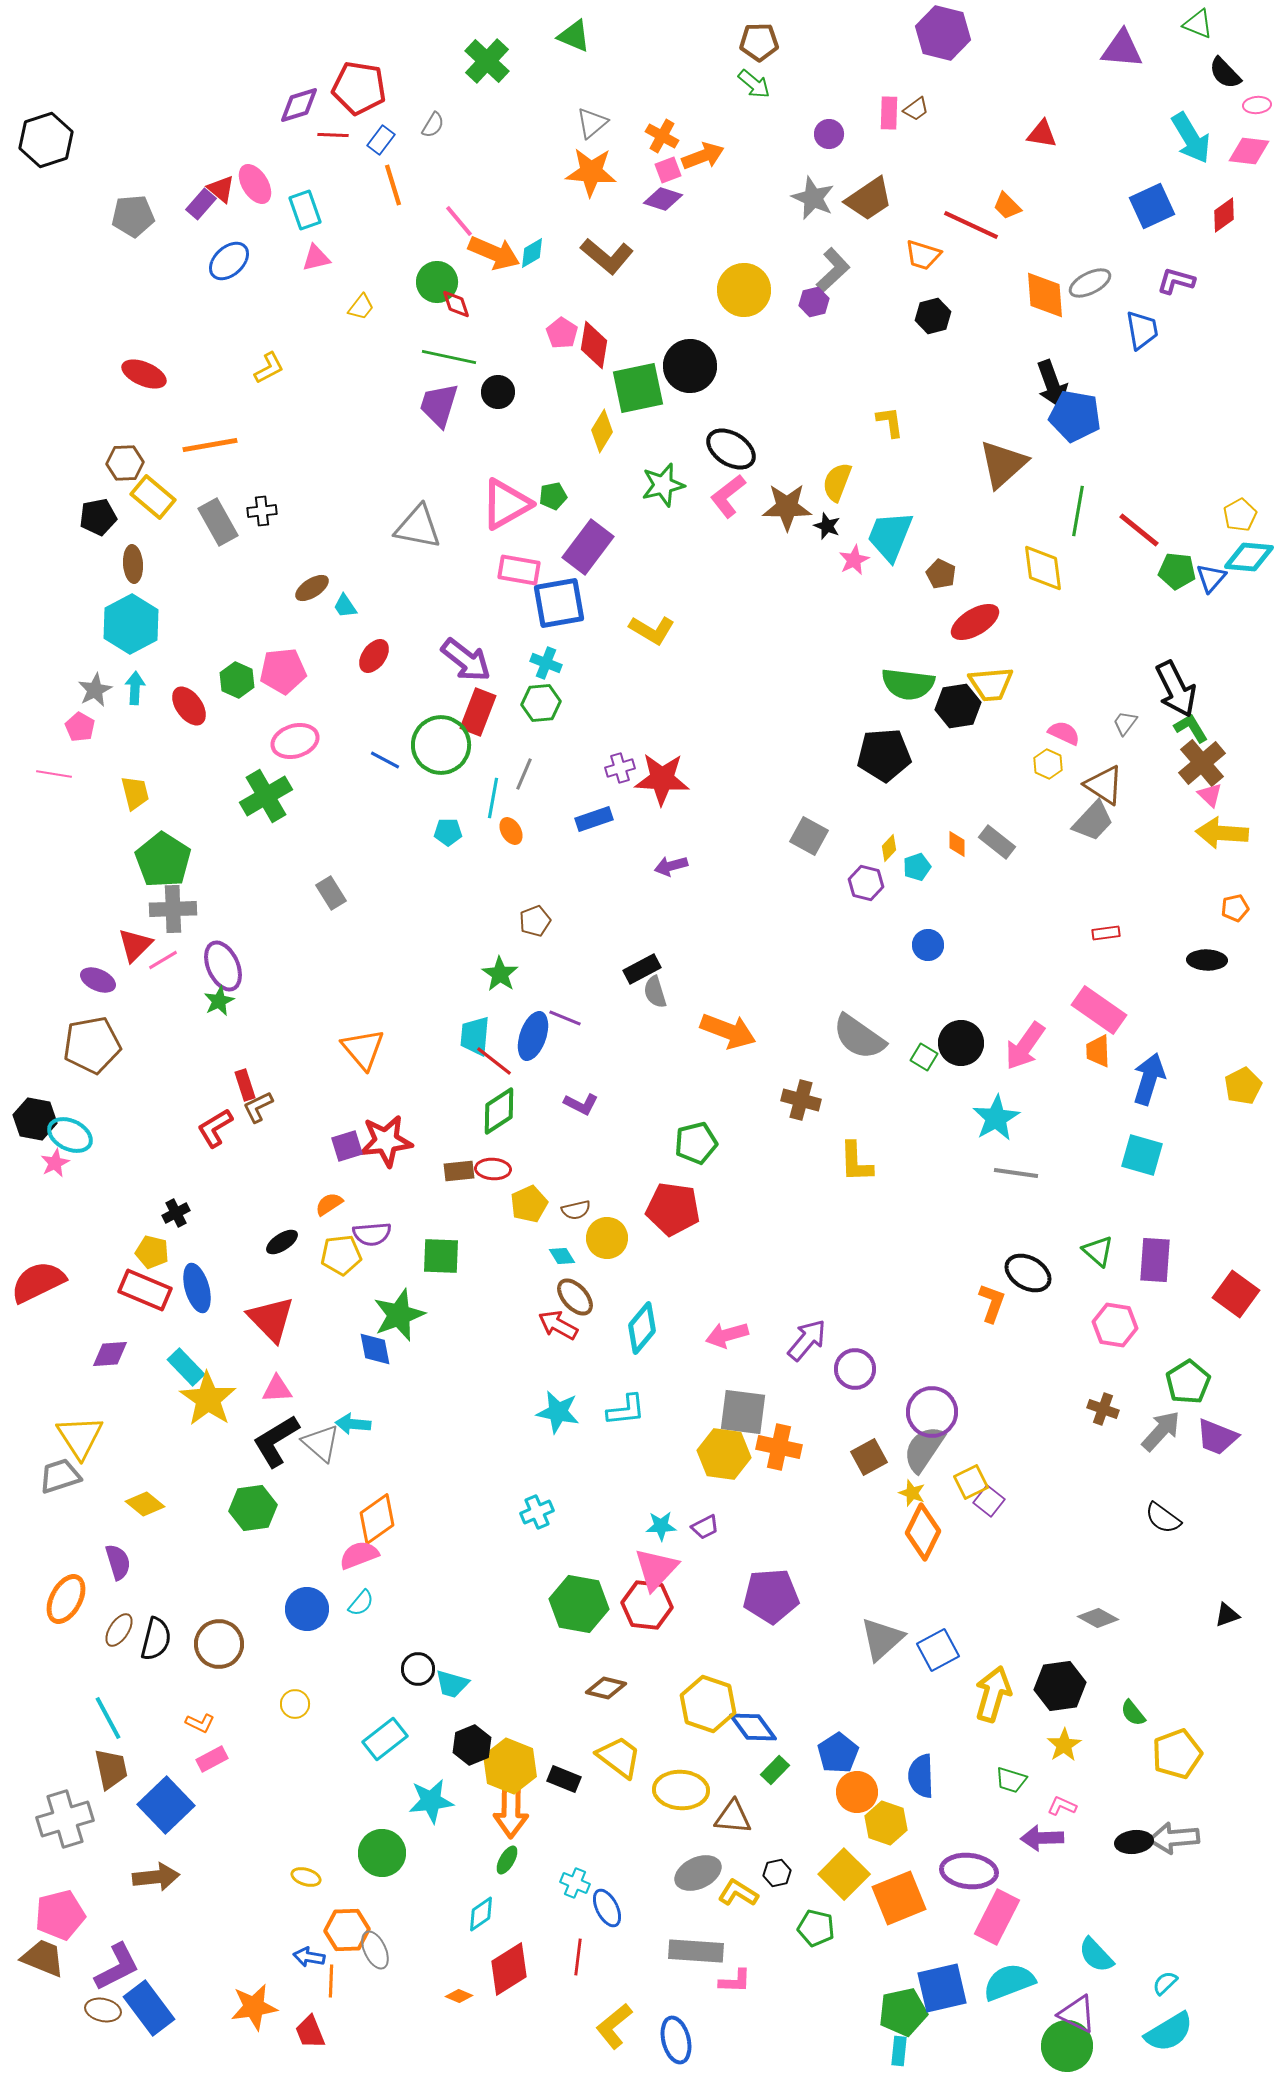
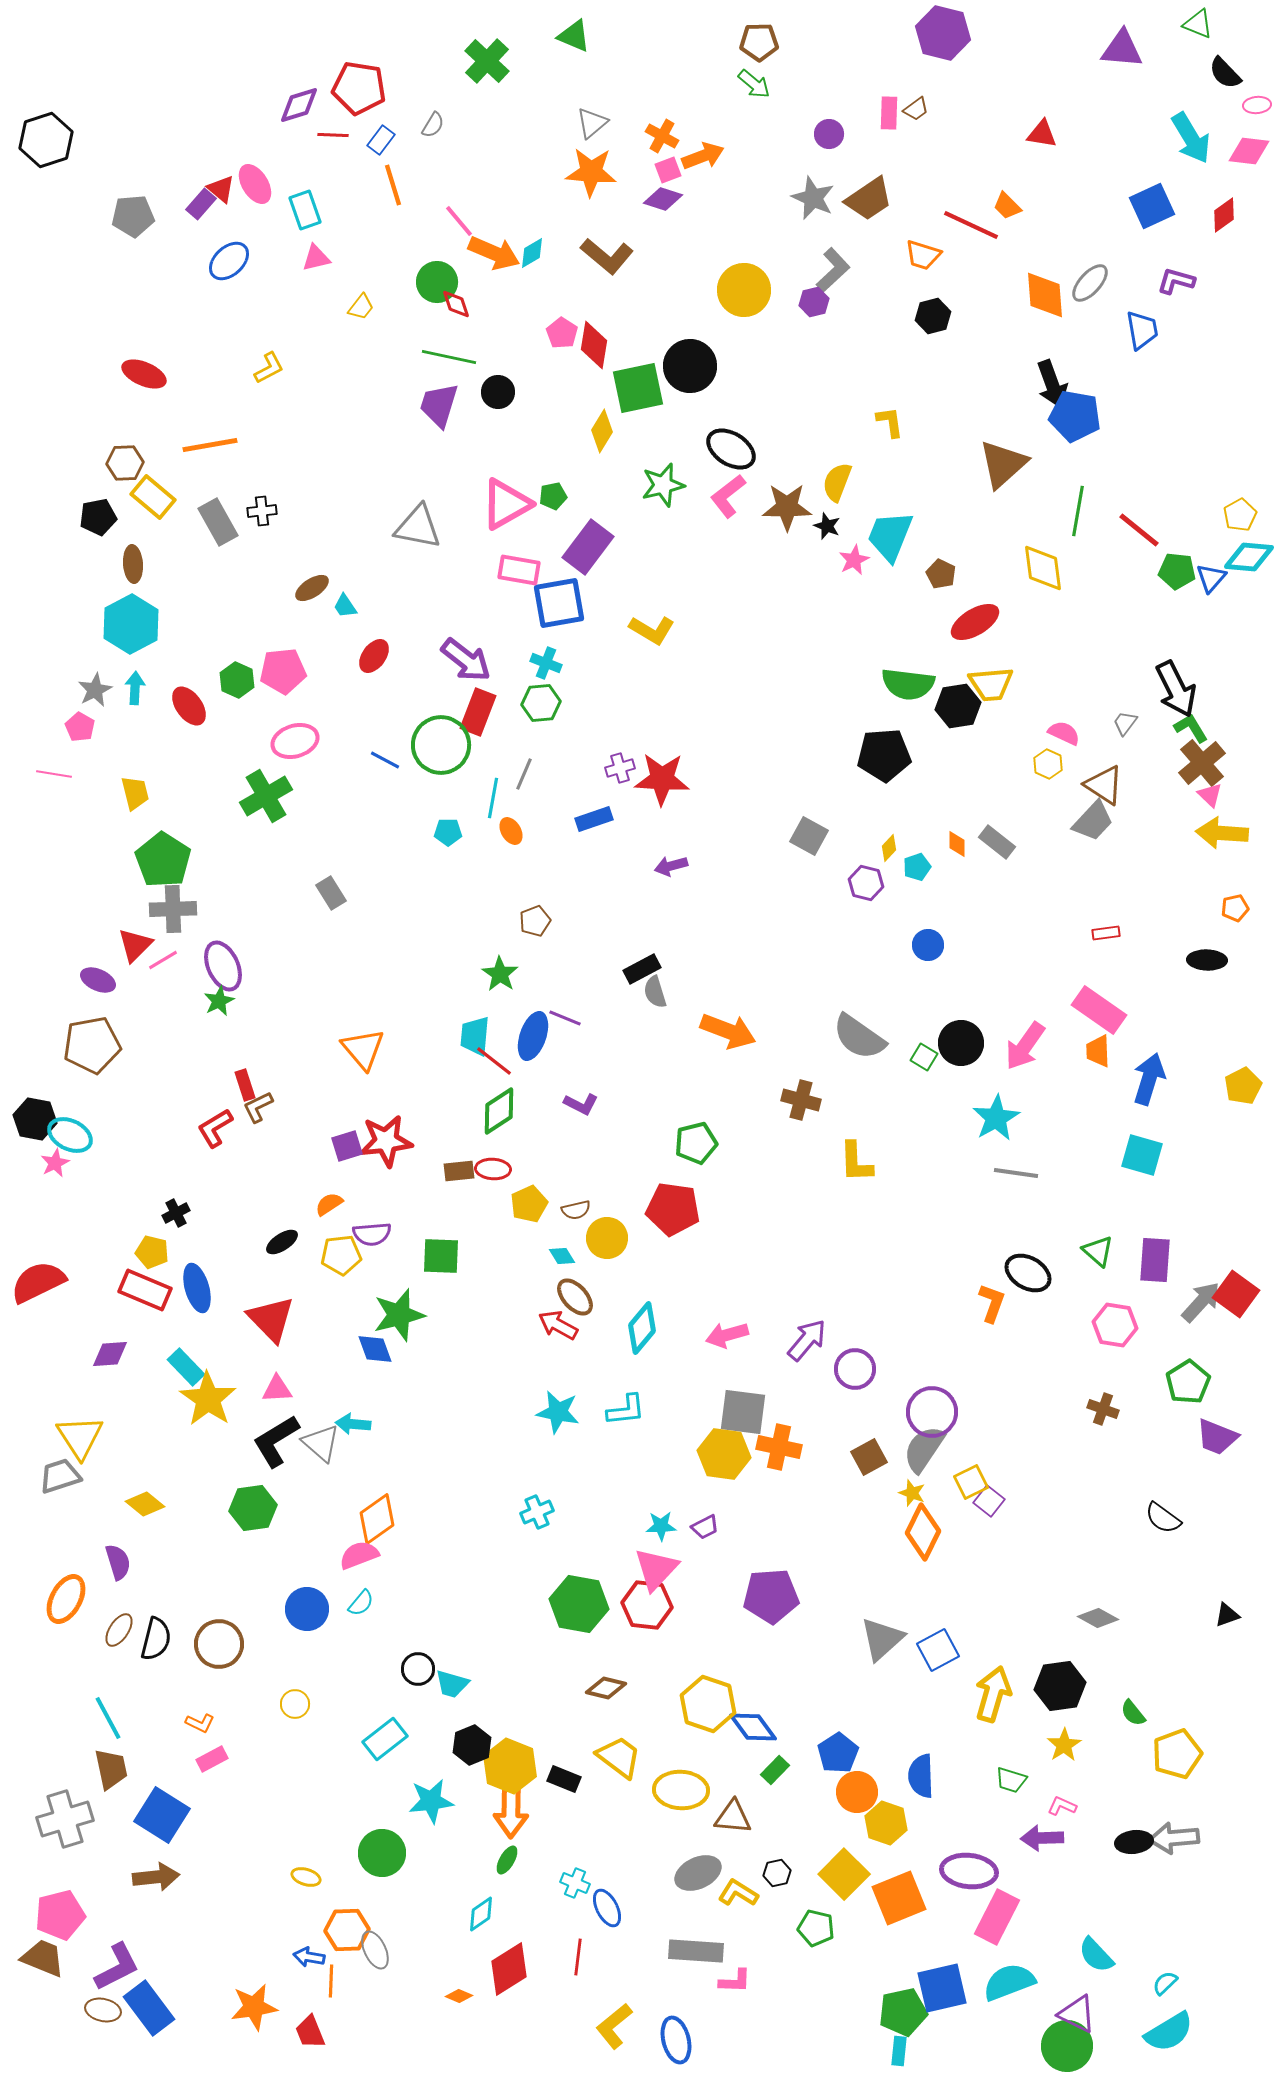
gray ellipse at (1090, 283): rotated 21 degrees counterclockwise
green star at (399, 1315): rotated 6 degrees clockwise
blue diamond at (375, 1349): rotated 9 degrees counterclockwise
gray arrow at (1161, 1431): moved 40 px right, 129 px up
blue square at (166, 1805): moved 4 px left, 10 px down; rotated 14 degrees counterclockwise
